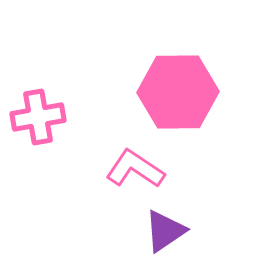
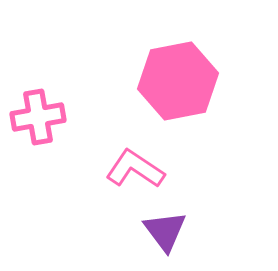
pink hexagon: moved 11 px up; rotated 10 degrees counterclockwise
purple triangle: rotated 33 degrees counterclockwise
